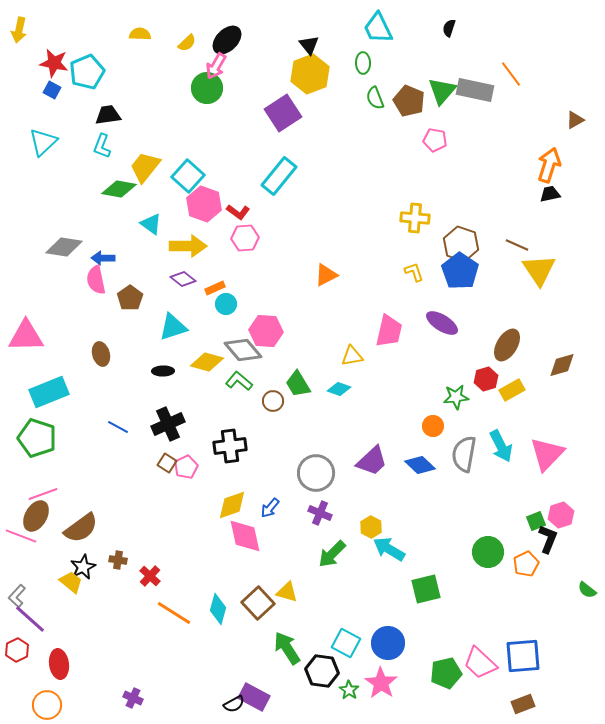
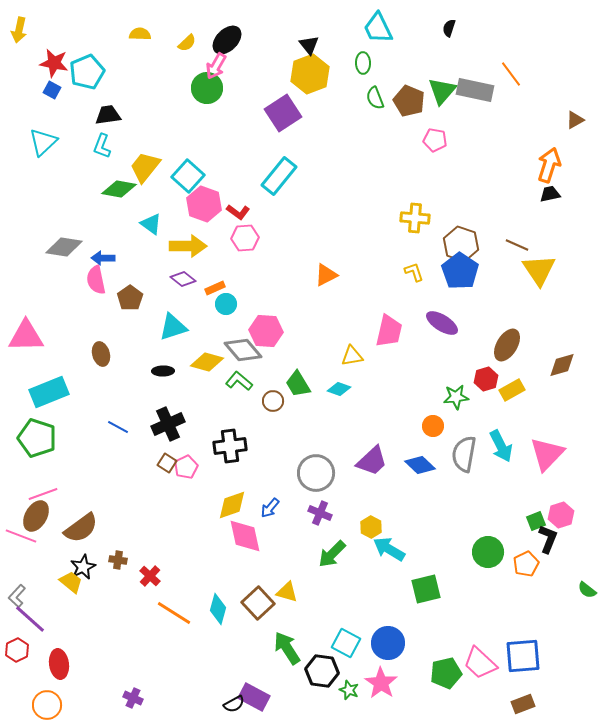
green star at (349, 690): rotated 12 degrees counterclockwise
